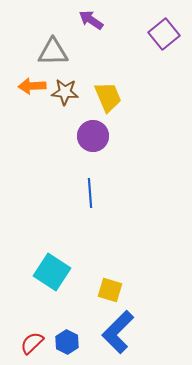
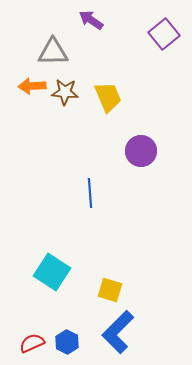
purple circle: moved 48 px right, 15 px down
red semicircle: rotated 20 degrees clockwise
